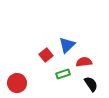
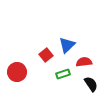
red circle: moved 11 px up
